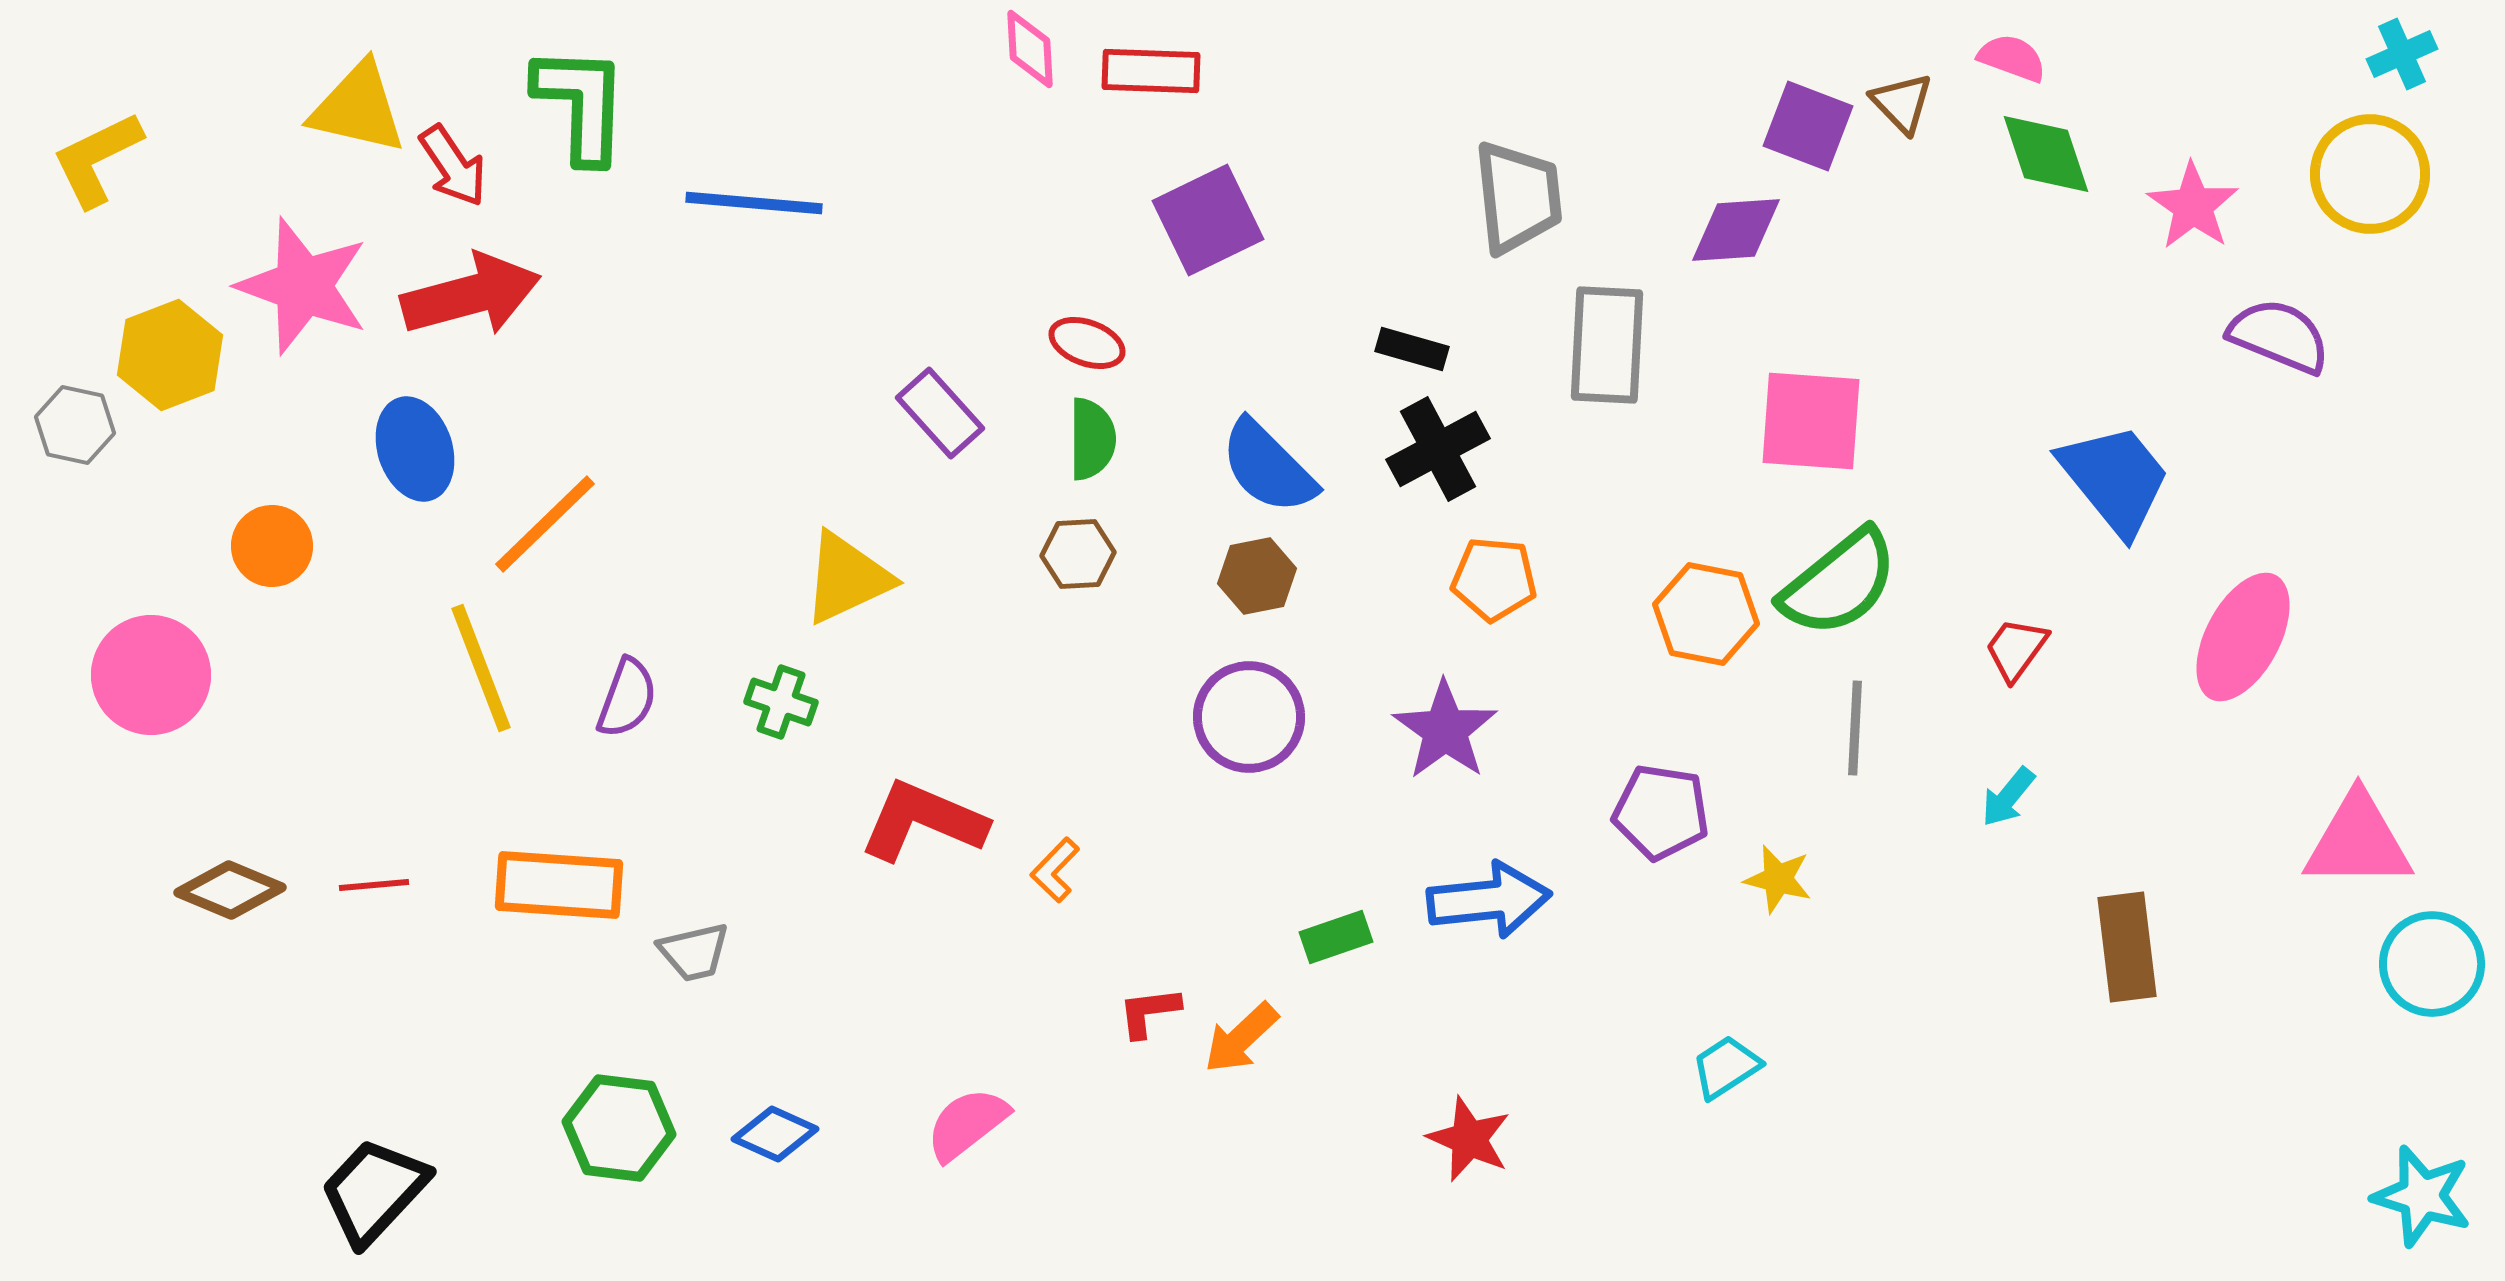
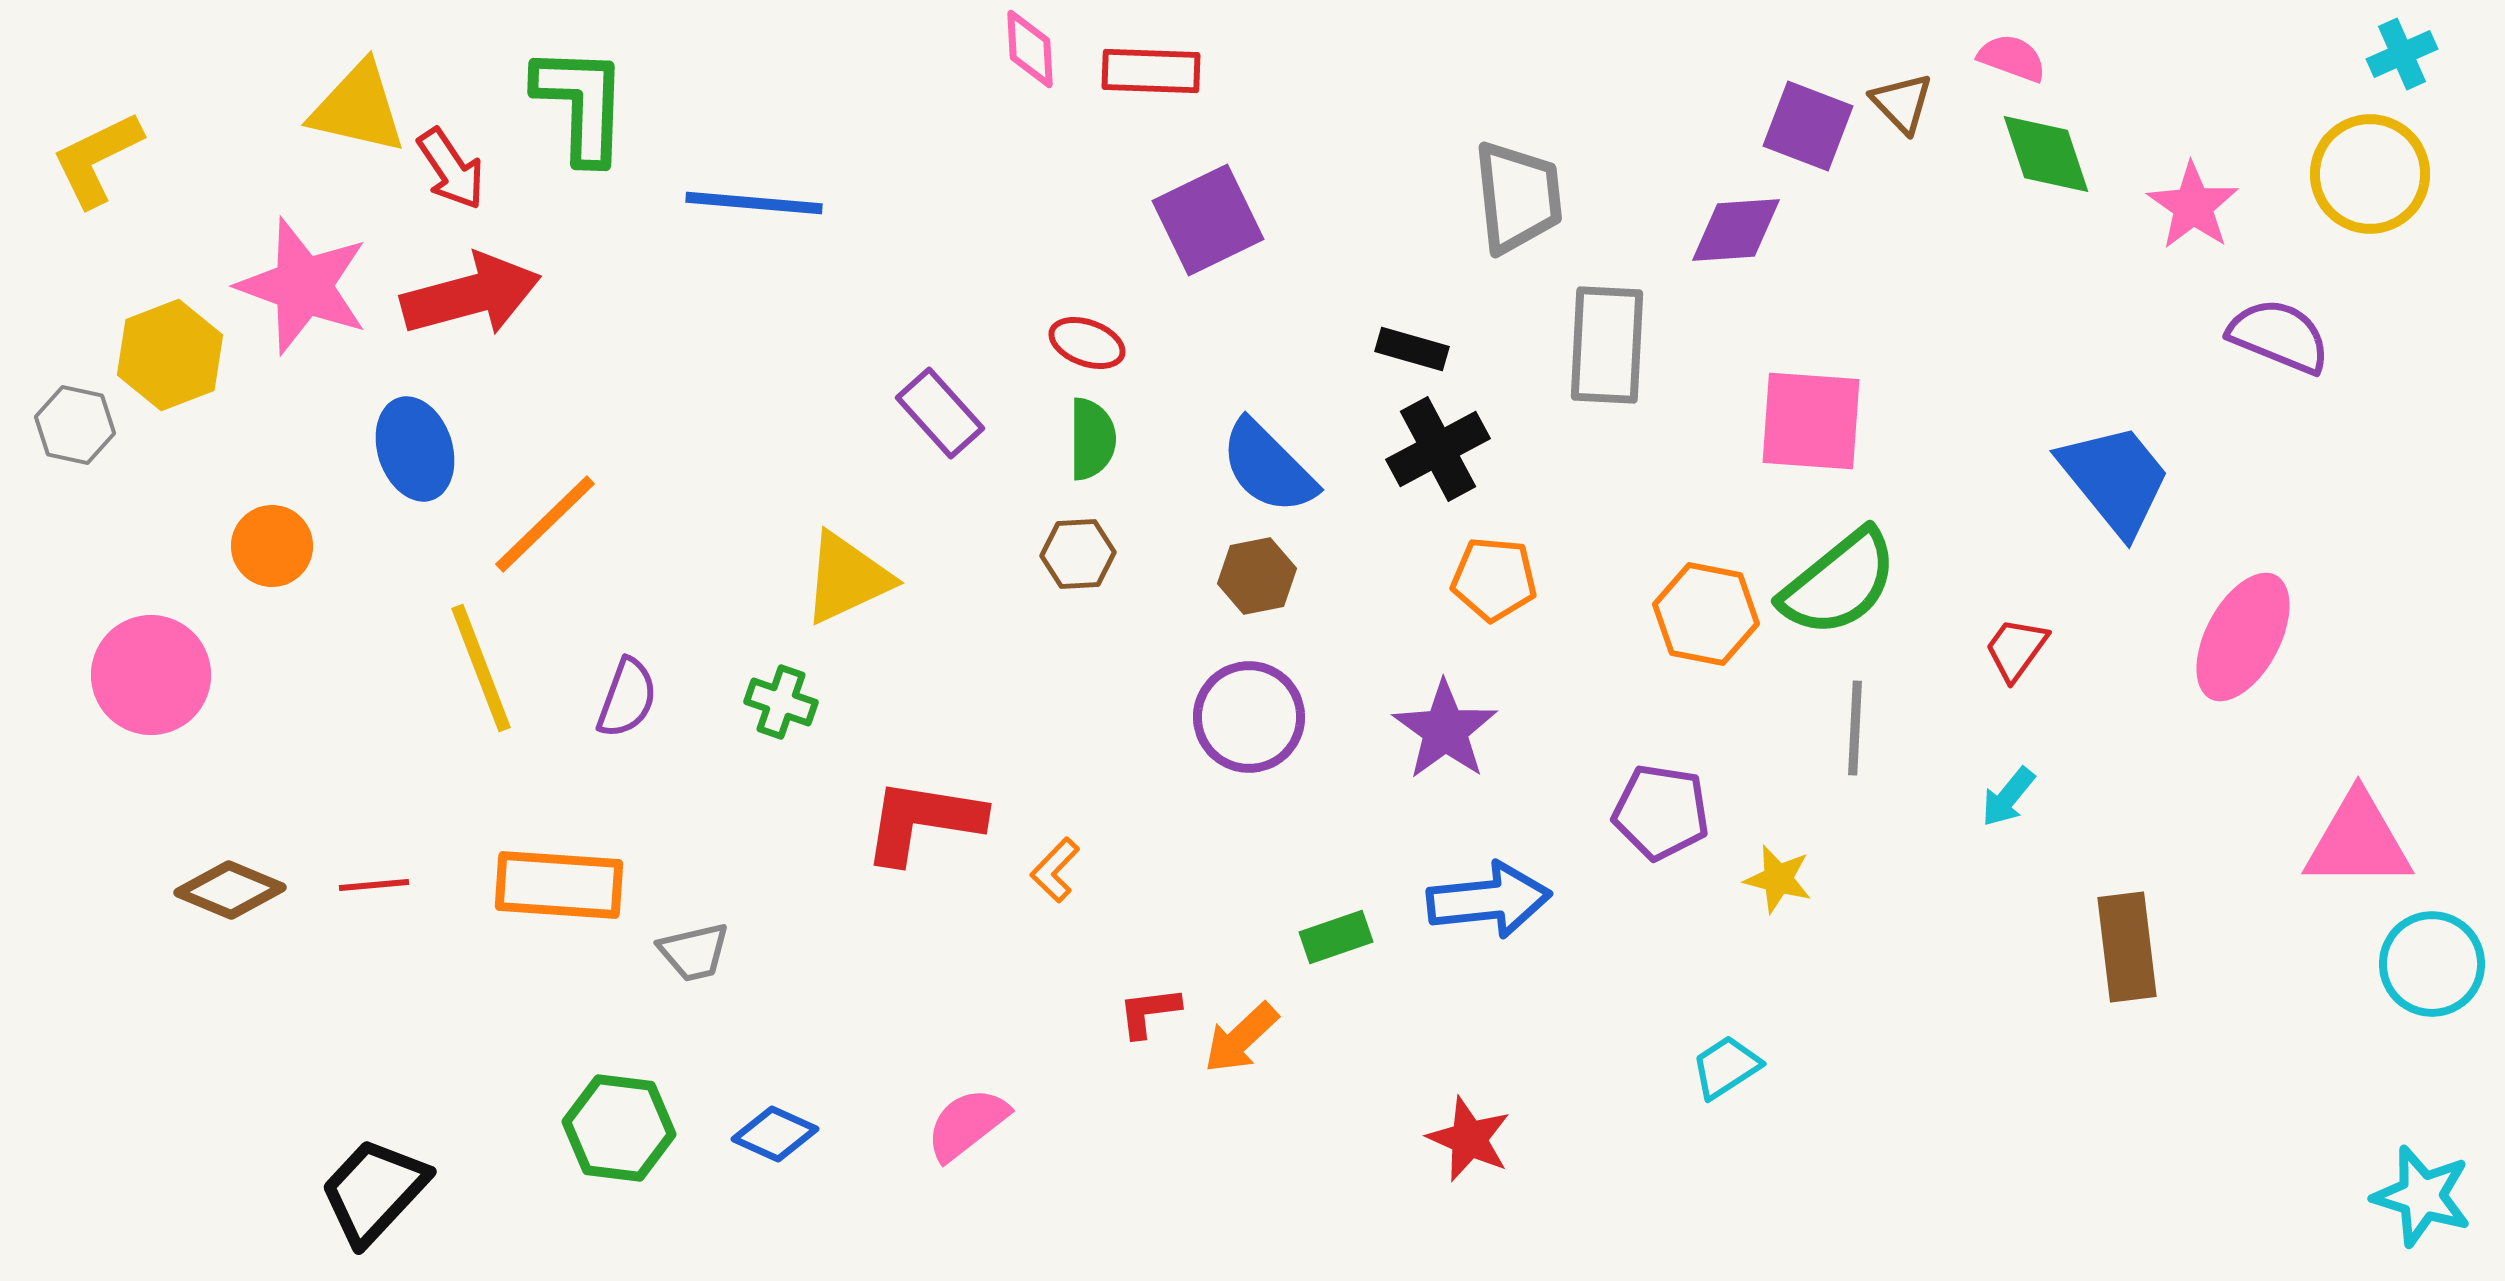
red arrow at (453, 166): moved 2 px left, 3 px down
red L-shape at (923, 821): rotated 14 degrees counterclockwise
